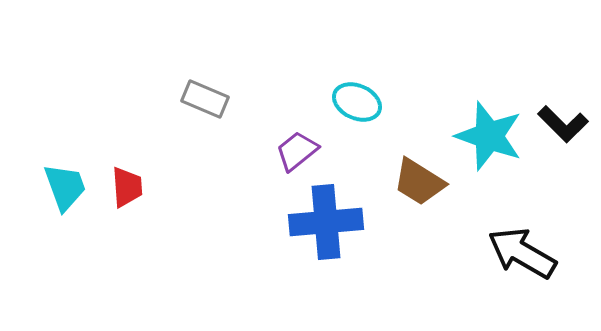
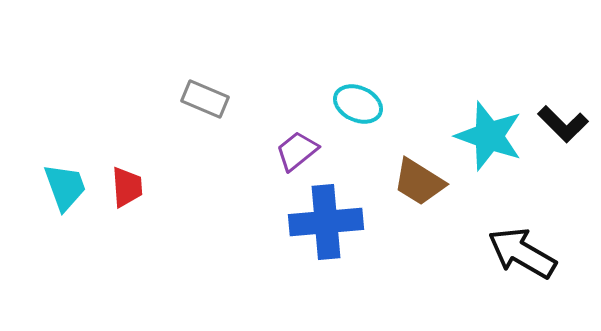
cyan ellipse: moved 1 px right, 2 px down
